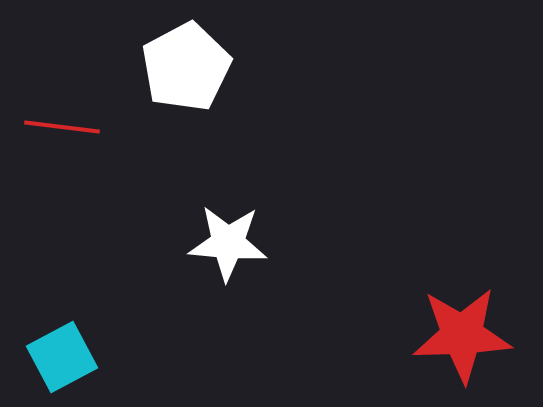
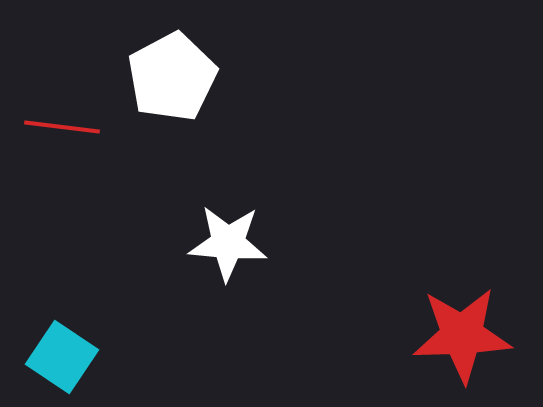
white pentagon: moved 14 px left, 10 px down
cyan square: rotated 28 degrees counterclockwise
